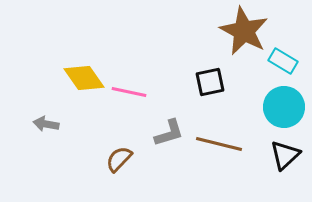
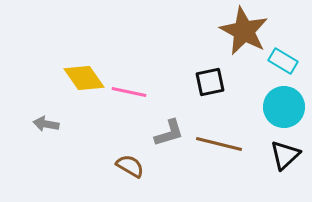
brown semicircle: moved 11 px right, 7 px down; rotated 76 degrees clockwise
